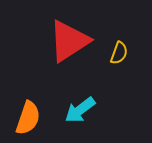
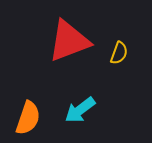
red triangle: rotated 12 degrees clockwise
